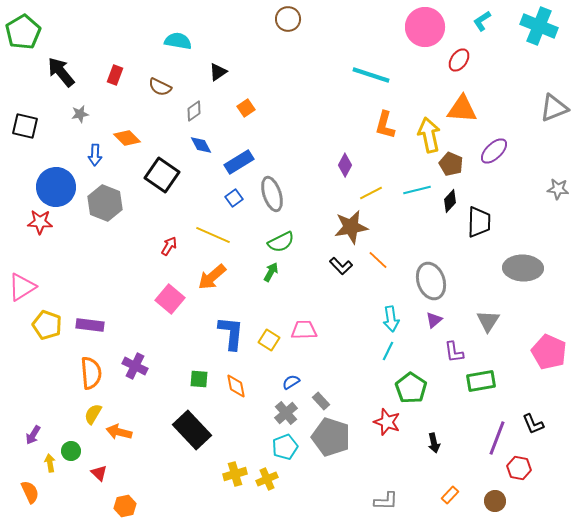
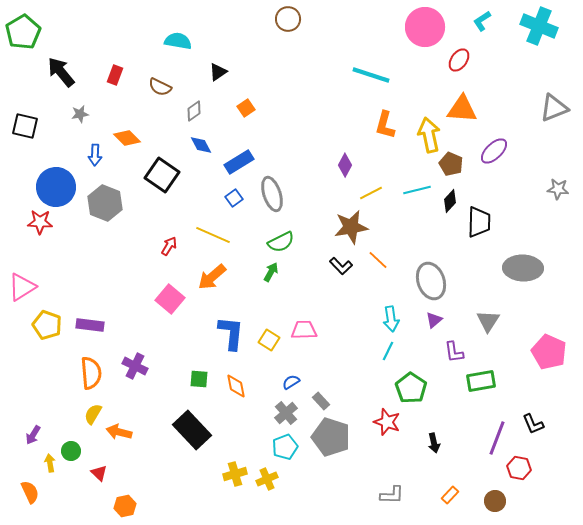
gray L-shape at (386, 501): moved 6 px right, 6 px up
